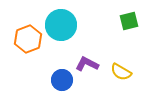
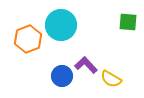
green square: moved 1 px left, 1 px down; rotated 18 degrees clockwise
purple L-shape: moved 1 px left, 1 px down; rotated 20 degrees clockwise
yellow semicircle: moved 10 px left, 7 px down
blue circle: moved 4 px up
